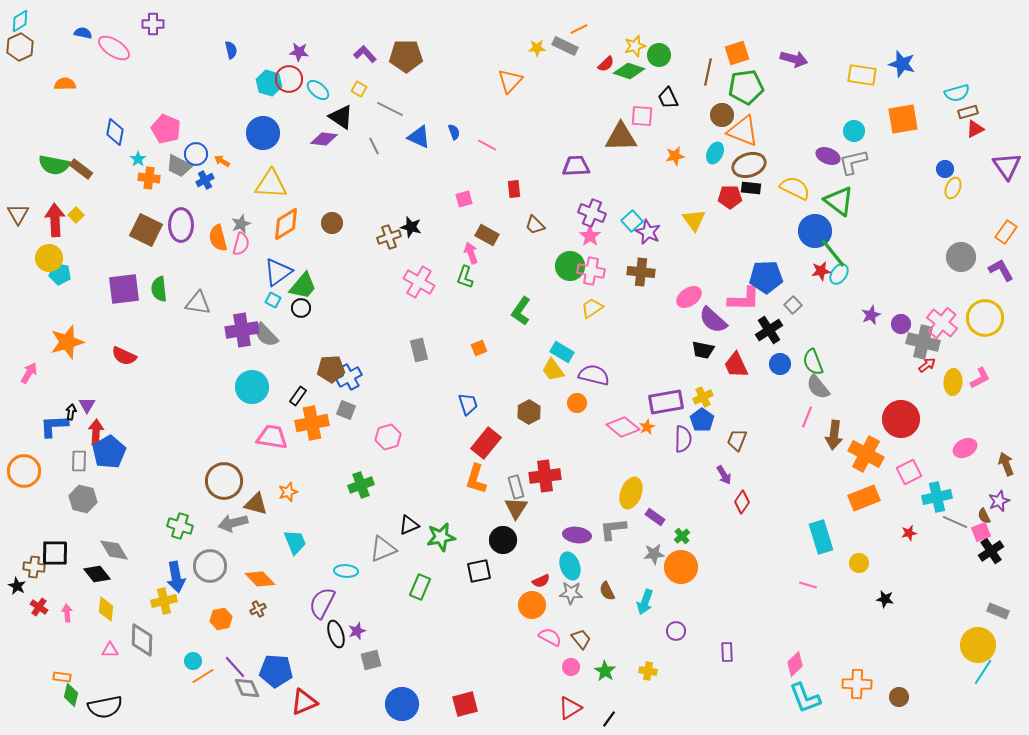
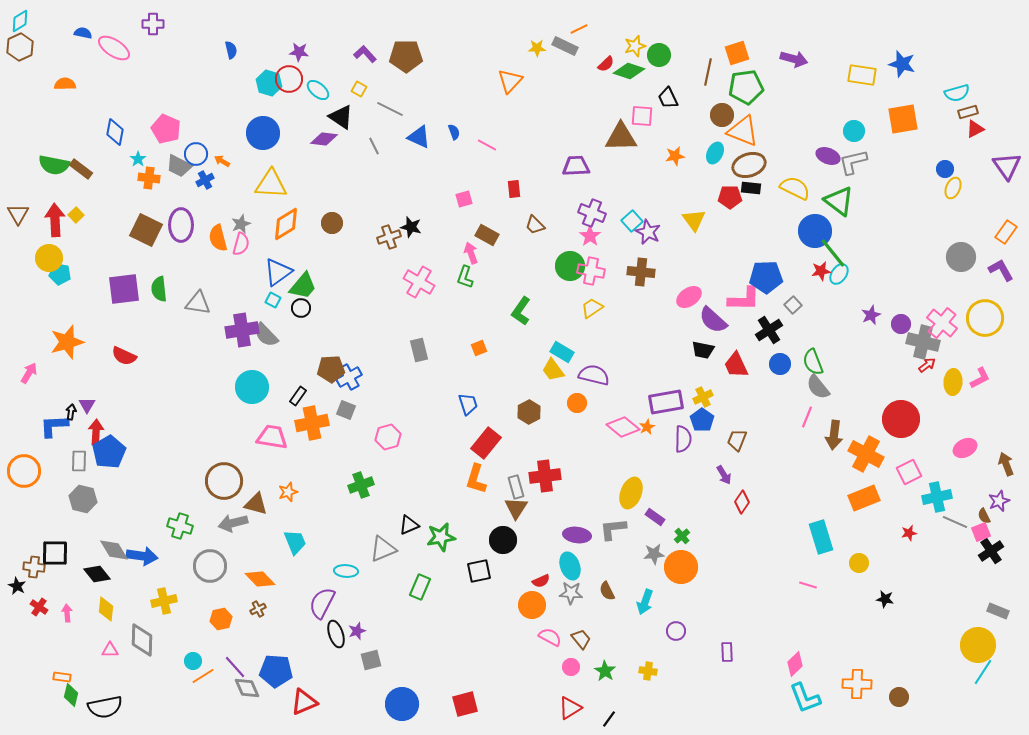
blue arrow at (176, 577): moved 34 px left, 21 px up; rotated 72 degrees counterclockwise
